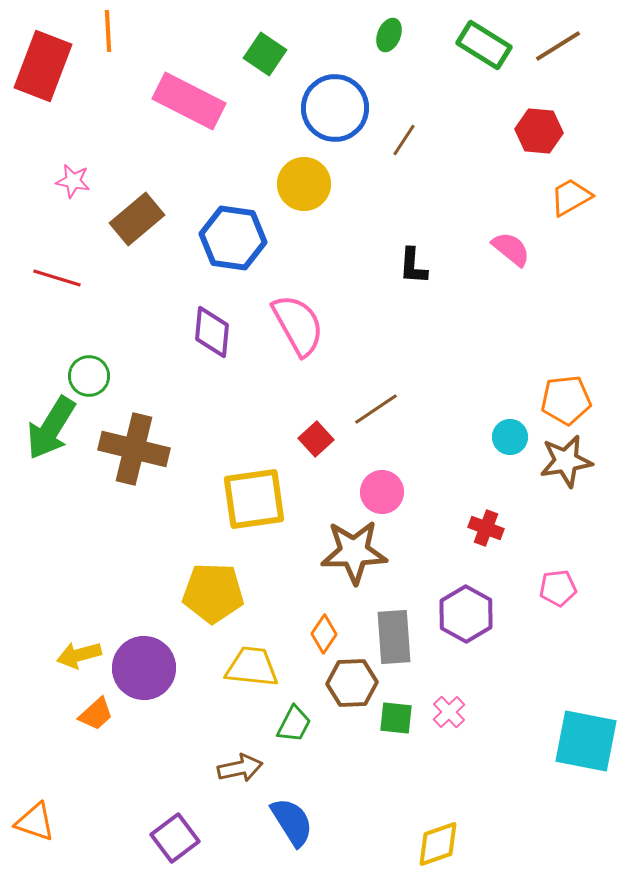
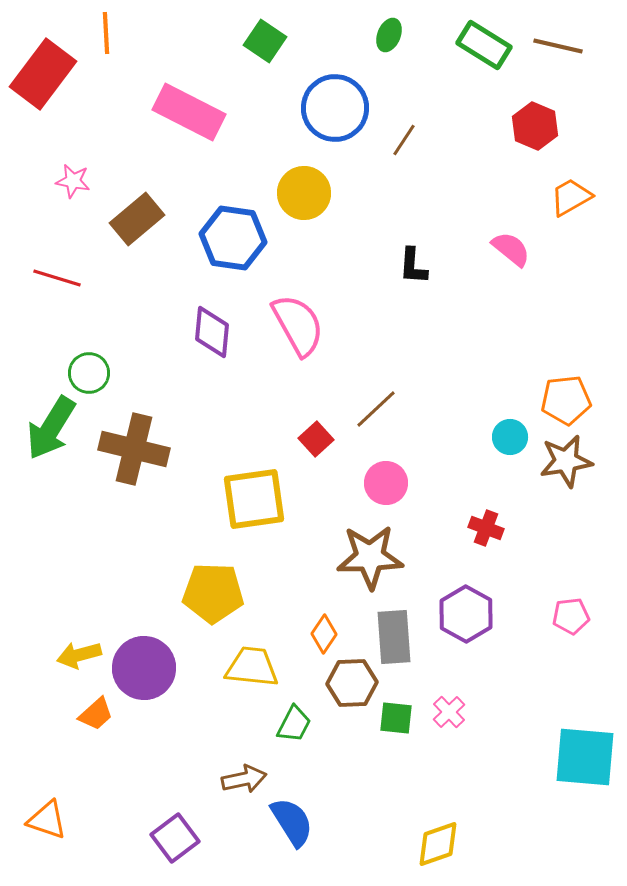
orange line at (108, 31): moved 2 px left, 2 px down
brown line at (558, 46): rotated 45 degrees clockwise
green square at (265, 54): moved 13 px up
red rectangle at (43, 66): moved 8 px down; rotated 16 degrees clockwise
pink rectangle at (189, 101): moved 11 px down
red hexagon at (539, 131): moved 4 px left, 5 px up; rotated 18 degrees clockwise
yellow circle at (304, 184): moved 9 px down
green circle at (89, 376): moved 3 px up
brown line at (376, 409): rotated 9 degrees counterclockwise
pink circle at (382, 492): moved 4 px right, 9 px up
brown star at (354, 552): moved 16 px right, 5 px down
pink pentagon at (558, 588): moved 13 px right, 28 px down
cyan square at (586, 741): moved 1 px left, 16 px down; rotated 6 degrees counterclockwise
brown arrow at (240, 768): moved 4 px right, 11 px down
orange triangle at (35, 822): moved 12 px right, 2 px up
